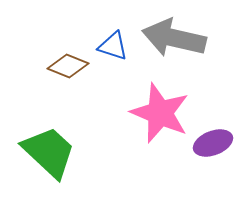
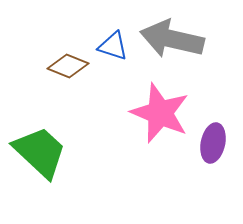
gray arrow: moved 2 px left, 1 px down
purple ellipse: rotated 57 degrees counterclockwise
green trapezoid: moved 9 px left
